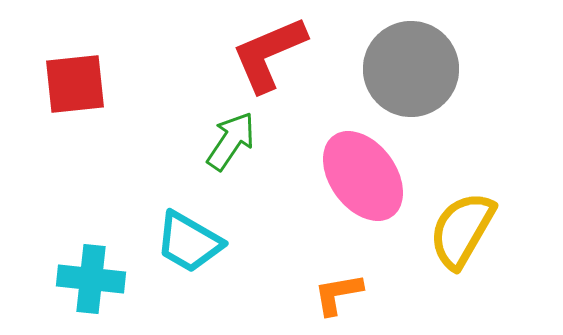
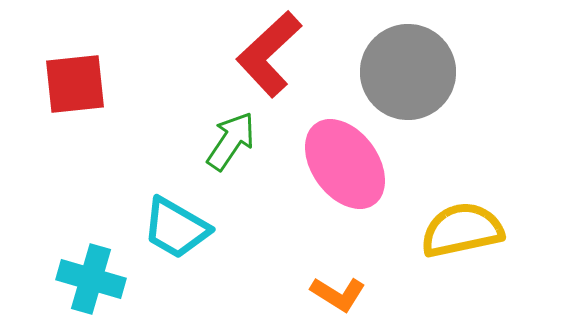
red L-shape: rotated 20 degrees counterclockwise
gray circle: moved 3 px left, 3 px down
pink ellipse: moved 18 px left, 12 px up
yellow semicircle: rotated 48 degrees clockwise
cyan trapezoid: moved 13 px left, 14 px up
cyan cross: rotated 10 degrees clockwise
orange L-shape: rotated 138 degrees counterclockwise
